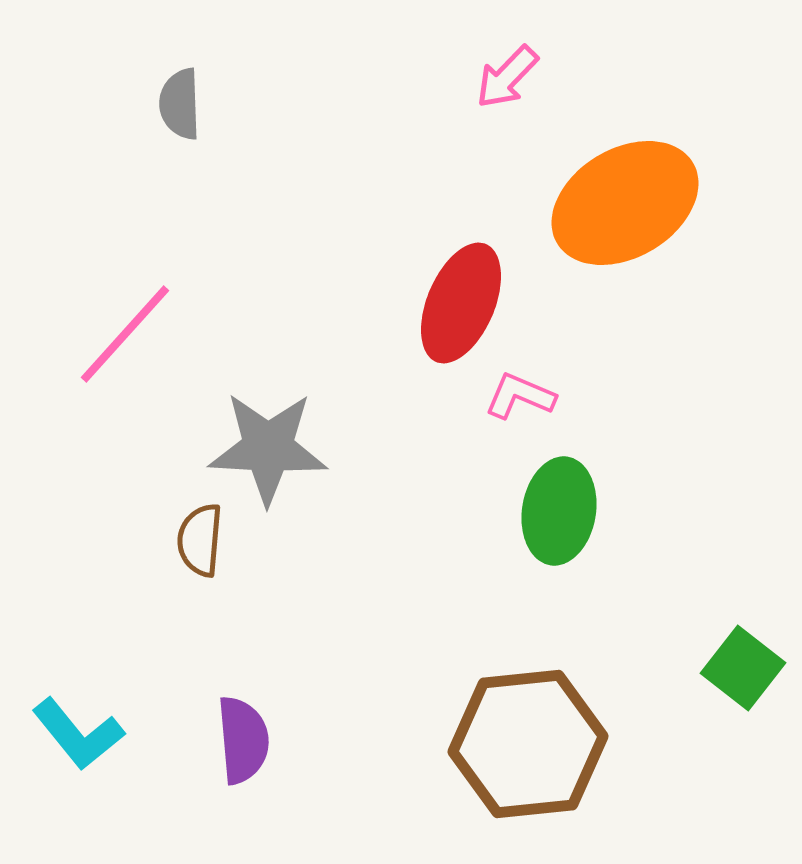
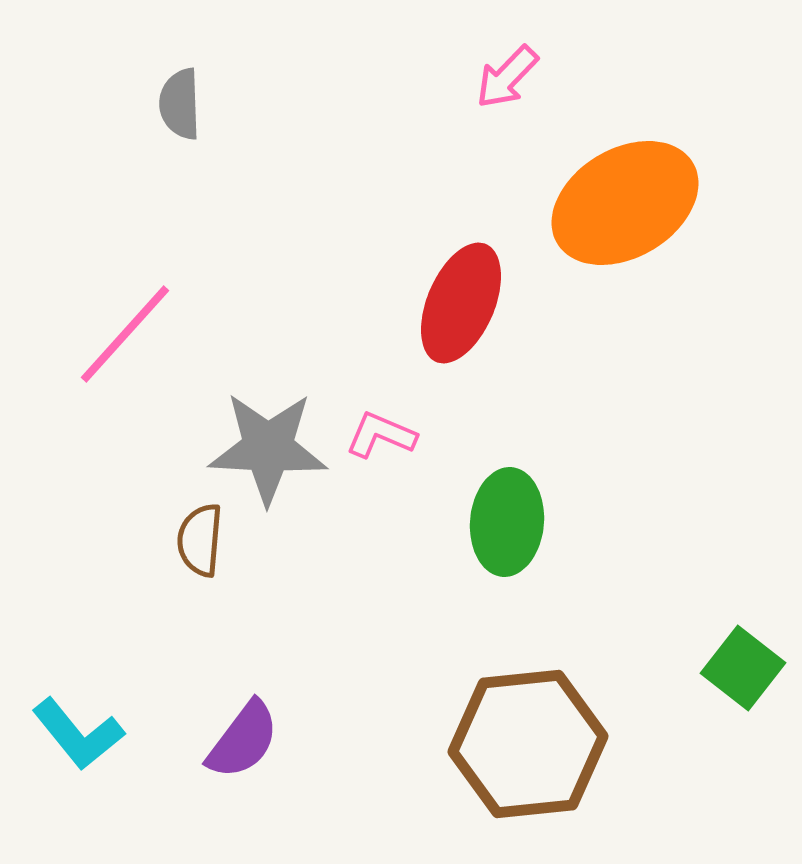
pink L-shape: moved 139 px left, 39 px down
green ellipse: moved 52 px left, 11 px down; rotated 4 degrees counterclockwise
purple semicircle: rotated 42 degrees clockwise
